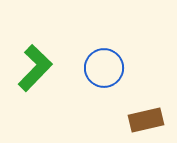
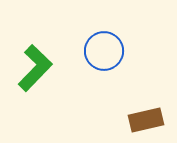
blue circle: moved 17 px up
